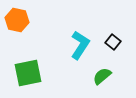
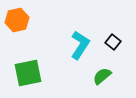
orange hexagon: rotated 25 degrees counterclockwise
